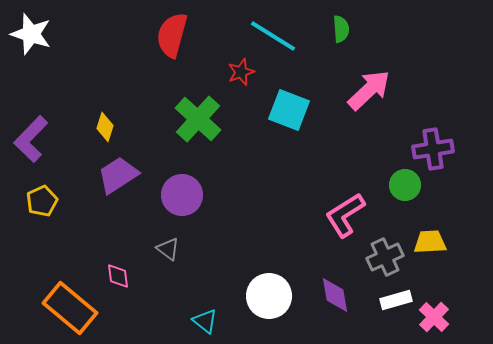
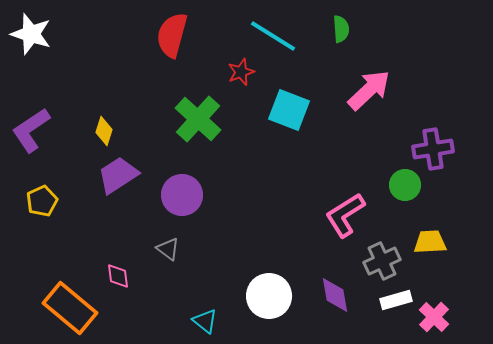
yellow diamond: moved 1 px left, 4 px down
purple L-shape: moved 9 px up; rotated 12 degrees clockwise
gray cross: moved 3 px left, 4 px down
